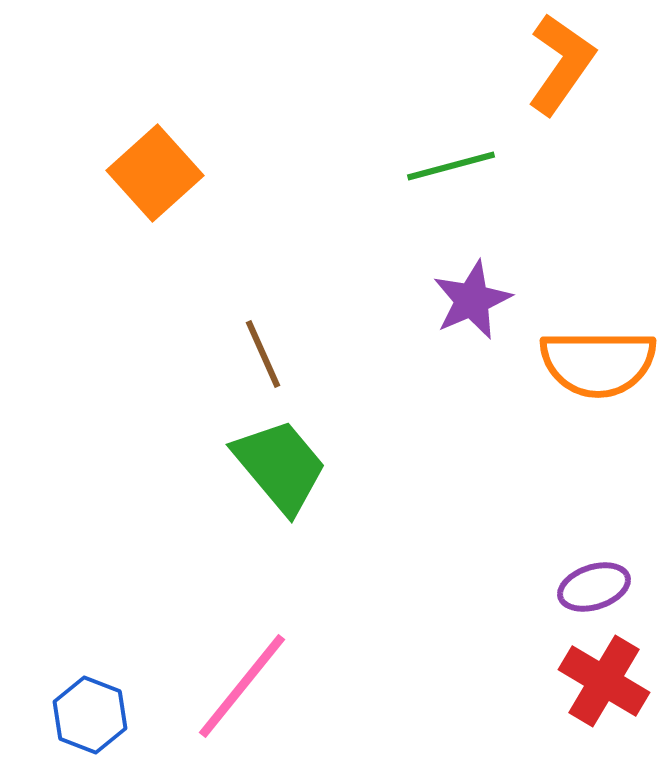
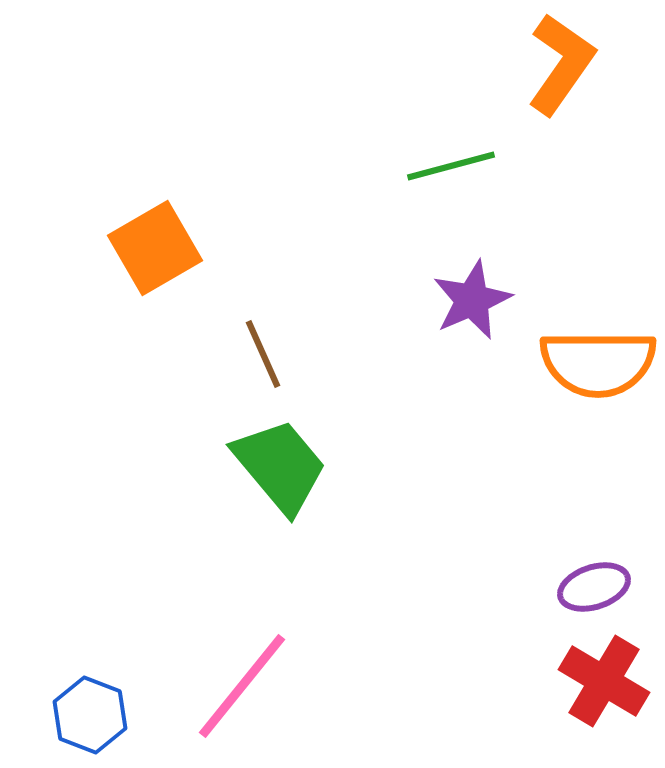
orange square: moved 75 px down; rotated 12 degrees clockwise
